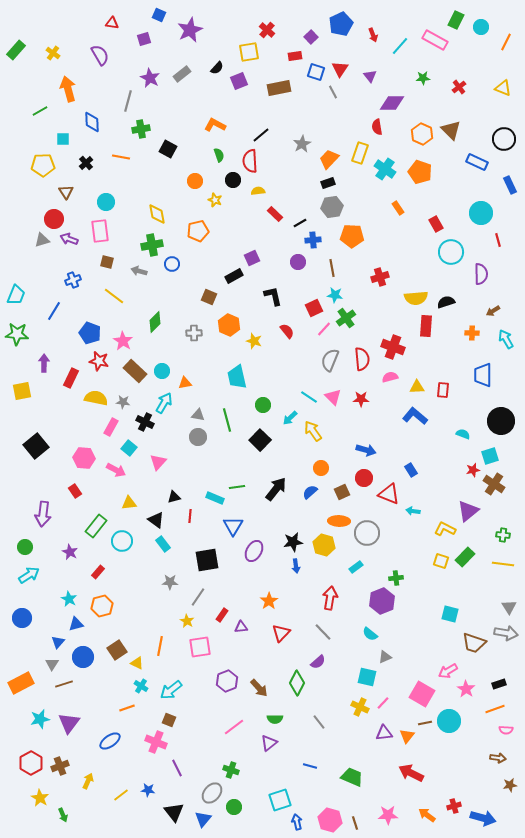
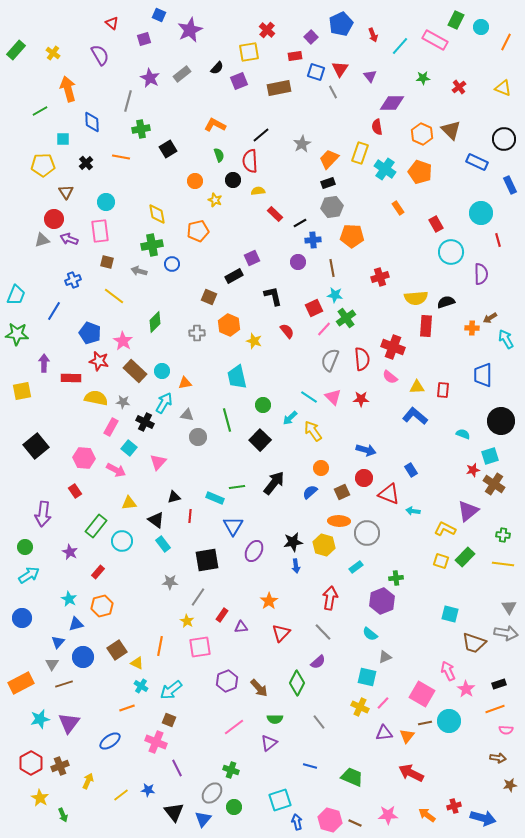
red triangle at (112, 23): rotated 32 degrees clockwise
black square at (168, 149): rotated 30 degrees clockwise
brown arrow at (493, 311): moved 3 px left, 7 px down
gray cross at (194, 333): moved 3 px right
orange cross at (472, 333): moved 5 px up
pink semicircle at (390, 377): rotated 126 degrees counterclockwise
red rectangle at (71, 378): rotated 66 degrees clockwise
gray triangle at (198, 415): moved 11 px left
black arrow at (276, 489): moved 2 px left, 6 px up
pink arrow at (448, 671): rotated 96 degrees clockwise
brown line at (355, 823): rotated 48 degrees counterclockwise
